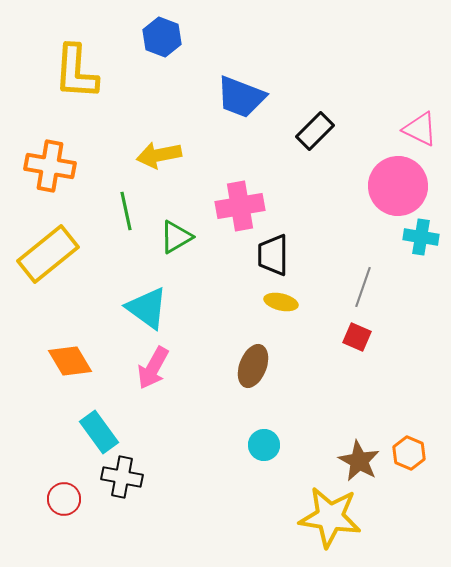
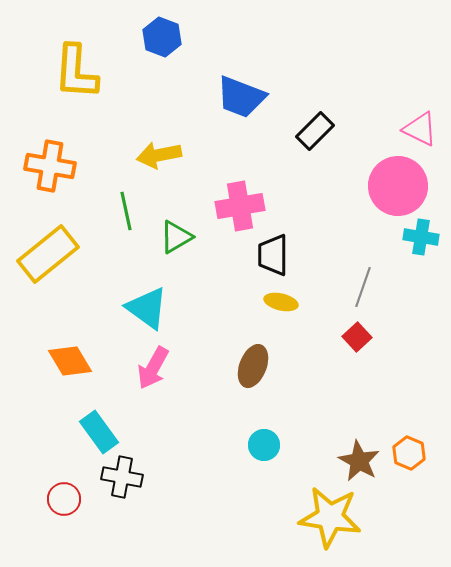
red square: rotated 24 degrees clockwise
